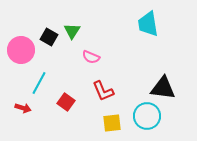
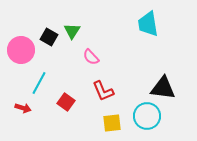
pink semicircle: rotated 24 degrees clockwise
